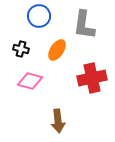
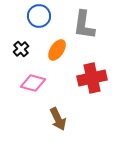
black cross: rotated 35 degrees clockwise
pink diamond: moved 3 px right, 2 px down
brown arrow: moved 2 px up; rotated 20 degrees counterclockwise
